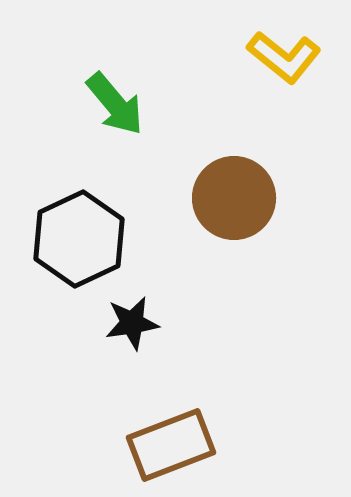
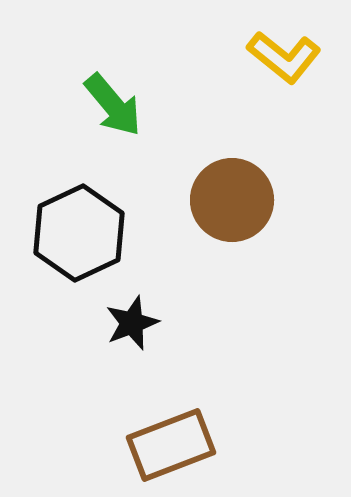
green arrow: moved 2 px left, 1 px down
brown circle: moved 2 px left, 2 px down
black hexagon: moved 6 px up
black star: rotated 12 degrees counterclockwise
